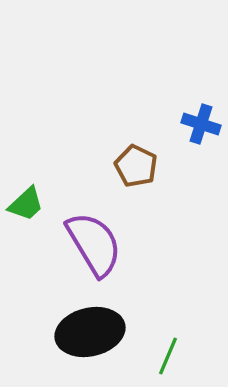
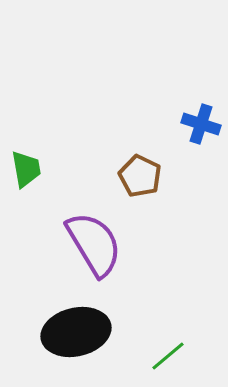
brown pentagon: moved 4 px right, 10 px down
green trapezoid: moved 35 px up; rotated 57 degrees counterclockwise
black ellipse: moved 14 px left
green line: rotated 27 degrees clockwise
